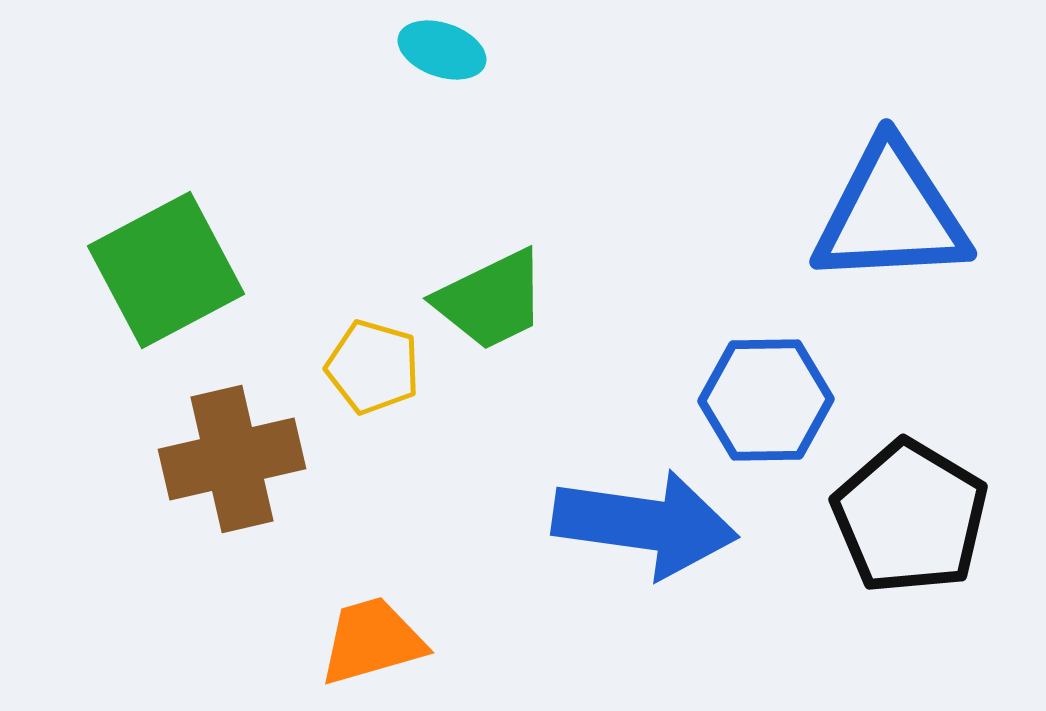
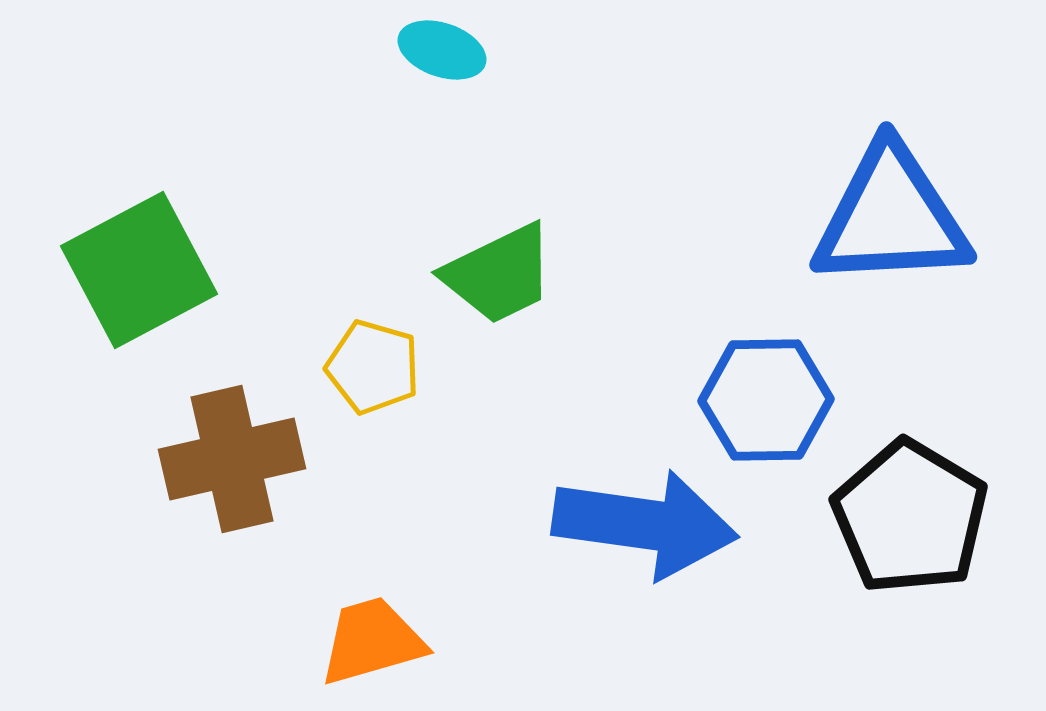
blue triangle: moved 3 px down
green square: moved 27 px left
green trapezoid: moved 8 px right, 26 px up
